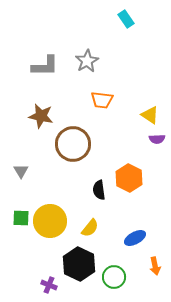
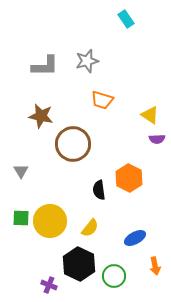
gray star: rotated 15 degrees clockwise
orange trapezoid: rotated 10 degrees clockwise
green circle: moved 1 px up
